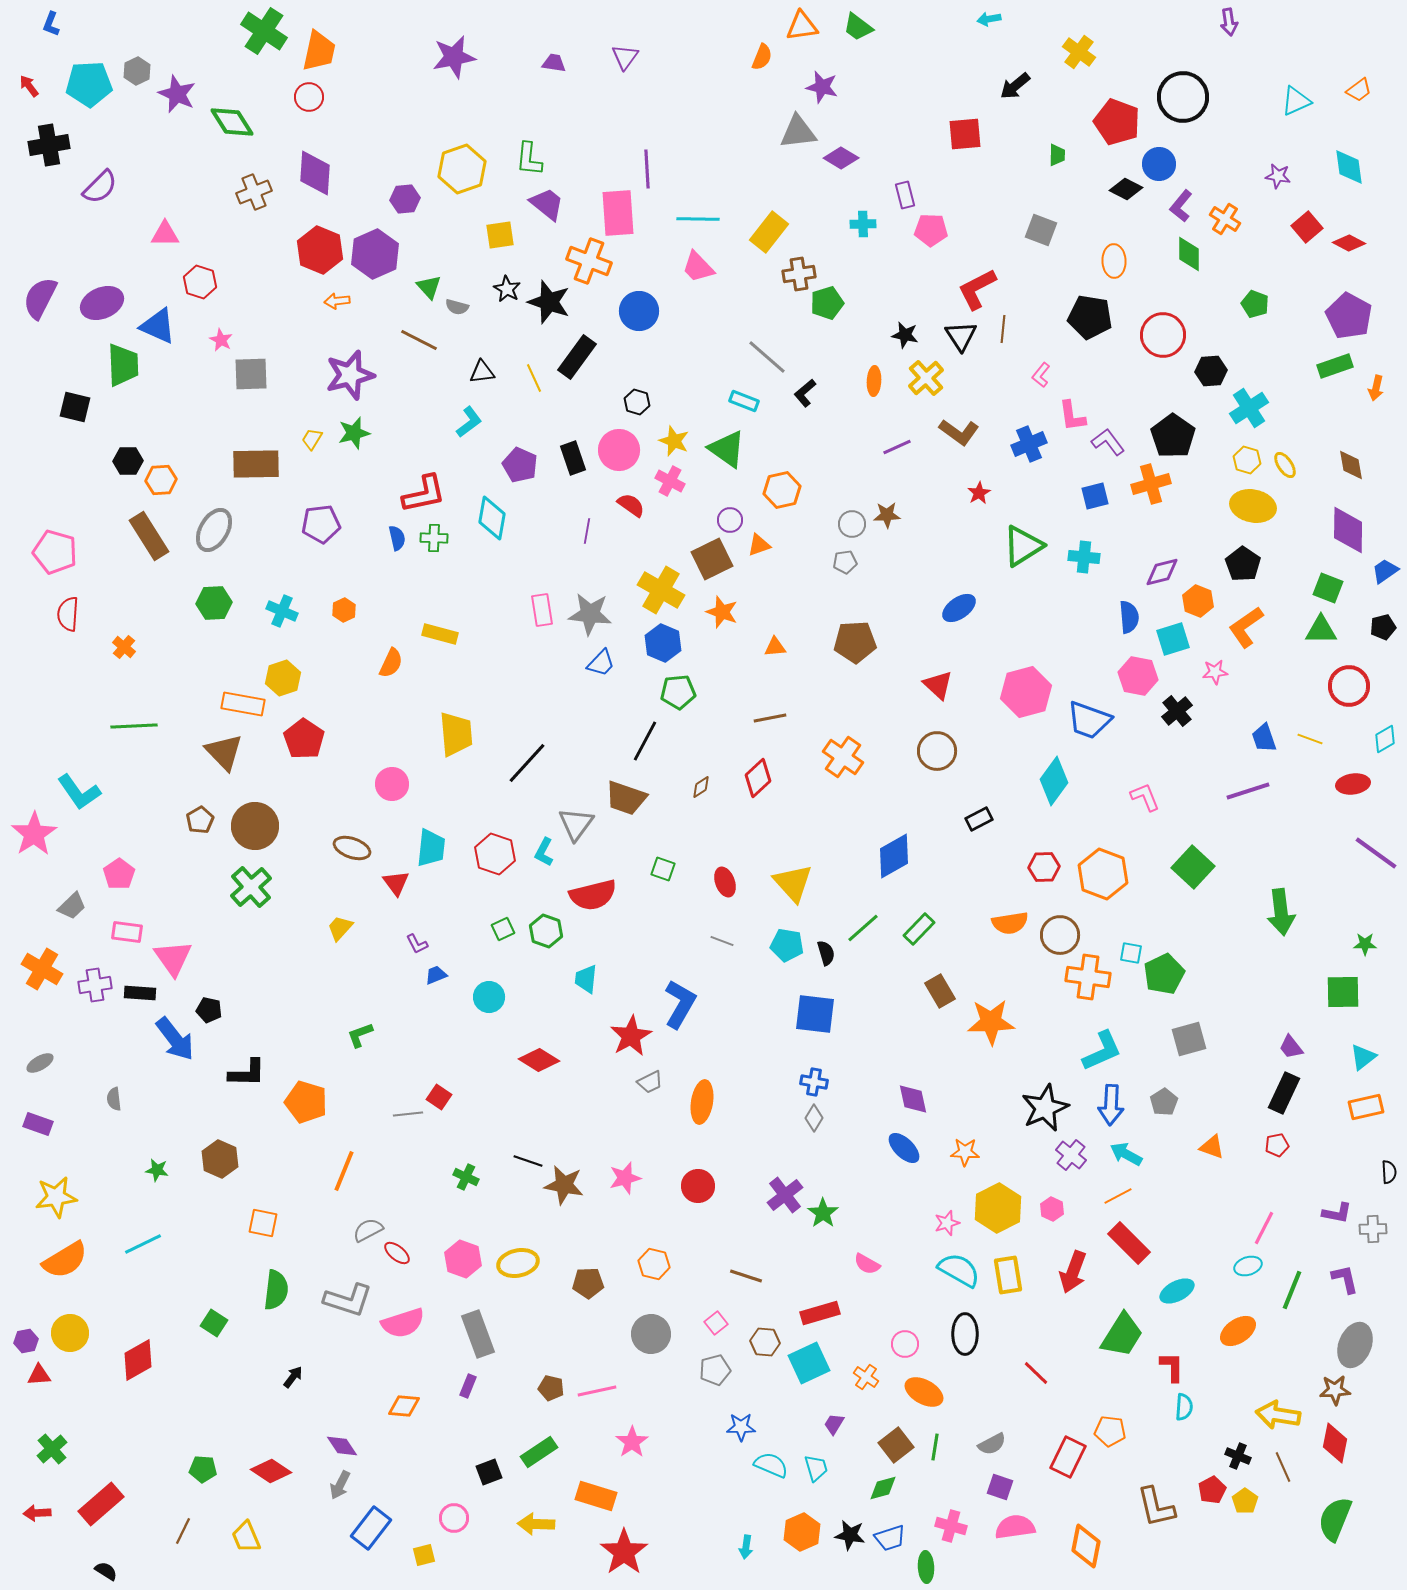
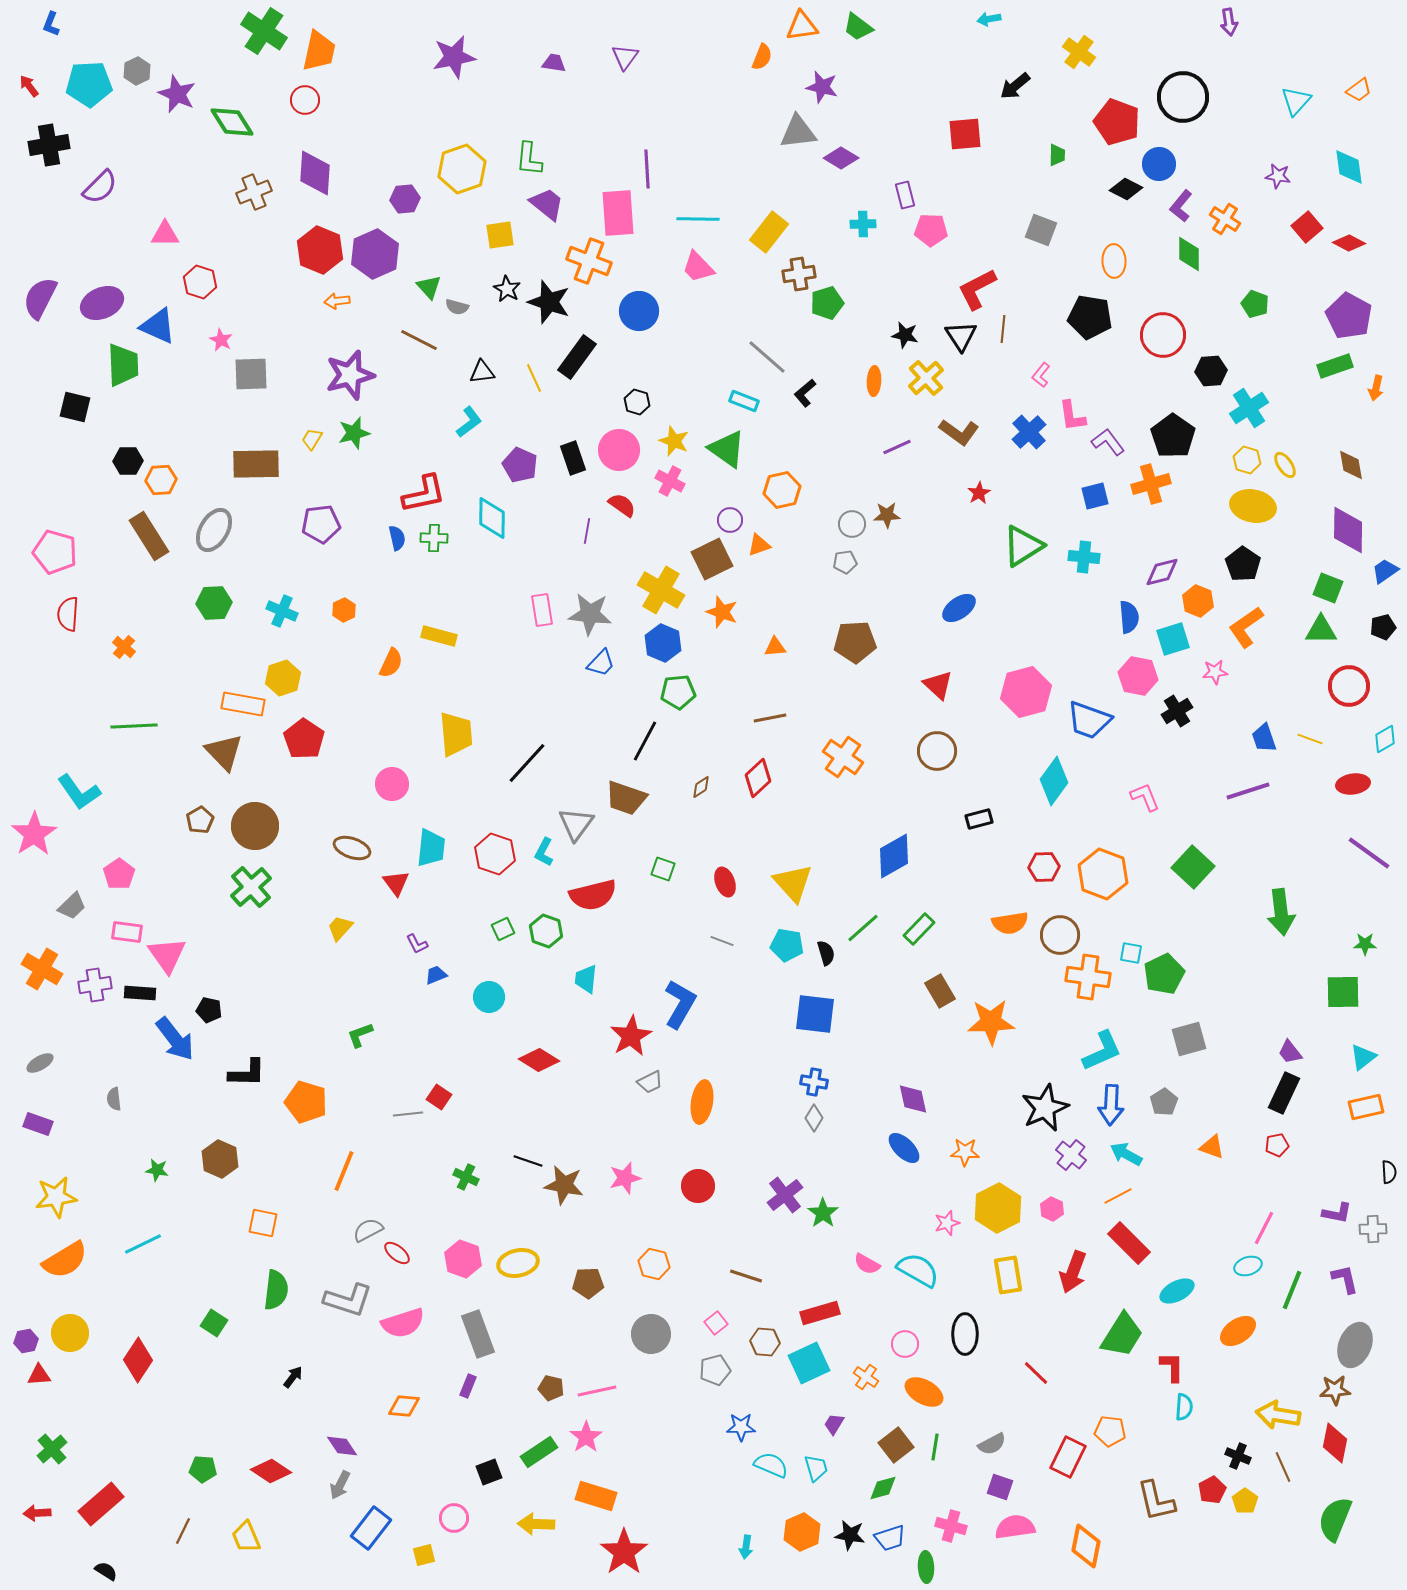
red circle at (309, 97): moved 4 px left, 3 px down
cyan triangle at (1296, 101): rotated 24 degrees counterclockwise
blue cross at (1029, 444): moved 12 px up; rotated 20 degrees counterclockwise
red semicircle at (631, 505): moved 9 px left
cyan diamond at (492, 518): rotated 9 degrees counterclockwise
yellow rectangle at (440, 634): moved 1 px left, 2 px down
black cross at (1177, 711): rotated 8 degrees clockwise
black rectangle at (979, 819): rotated 12 degrees clockwise
purple line at (1376, 853): moved 7 px left
pink triangle at (173, 958): moved 6 px left, 3 px up
purple trapezoid at (1291, 1047): moved 1 px left, 5 px down
cyan semicircle at (959, 1270): moved 41 px left
red diamond at (138, 1360): rotated 27 degrees counterclockwise
pink star at (632, 1442): moved 46 px left, 5 px up
brown L-shape at (1156, 1507): moved 6 px up
